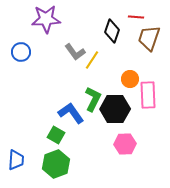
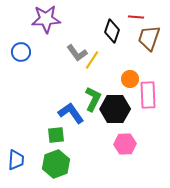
gray L-shape: moved 2 px right, 1 px down
green square: rotated 36 degrees counterclockwise
